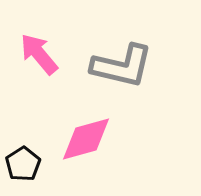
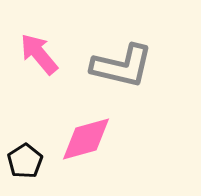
black pentagon: moved 2 px right, 3 px up
